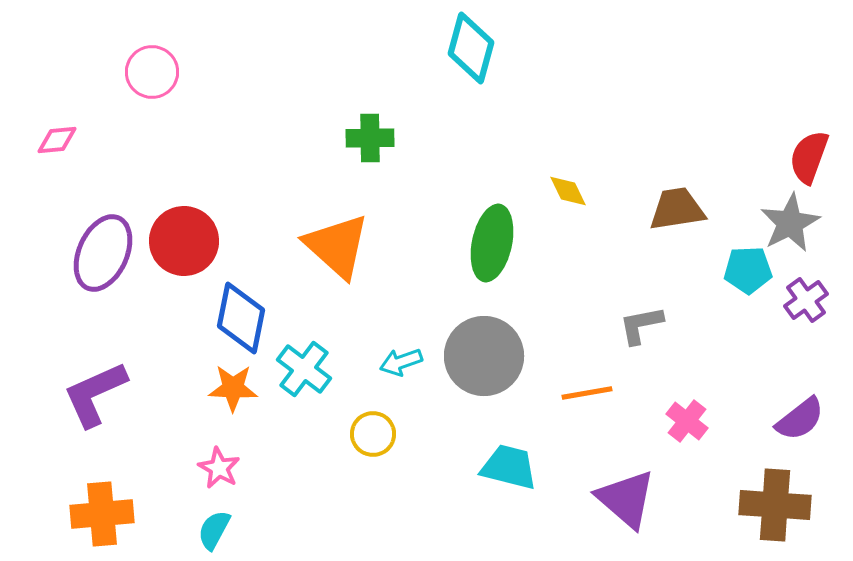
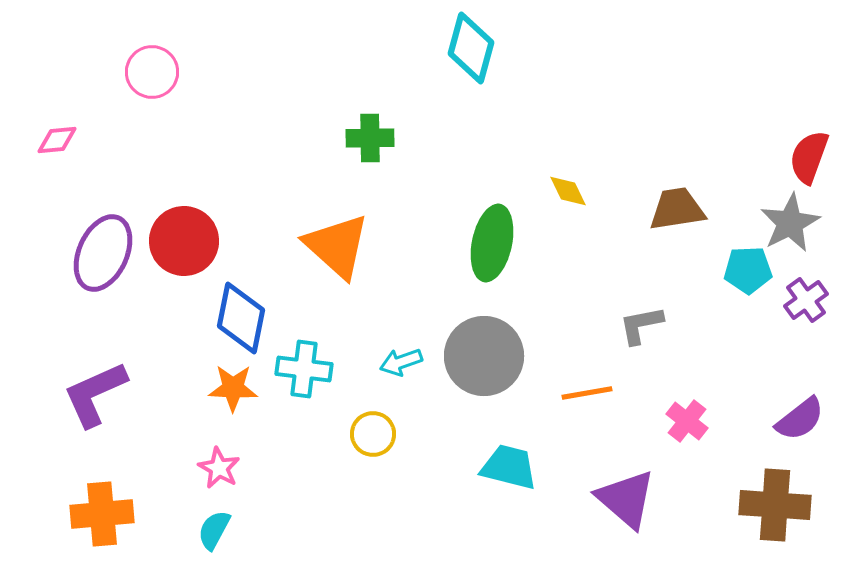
cyan cross: rotated 30 degrees counterclockwise
